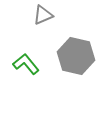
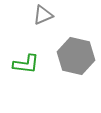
green L-shape: rotated 136 degrees clockwise
